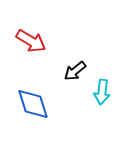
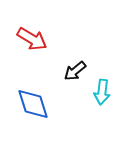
red arrow: moved 1 px right, 2 px up
